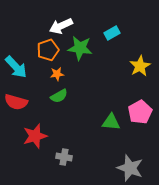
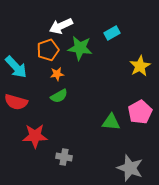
red star: rotated 15 degrees clockwise
